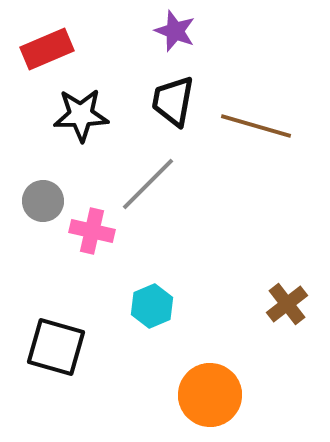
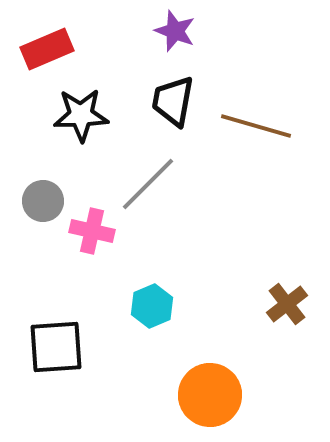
black square: rotated 20 degrees counterclockwise
